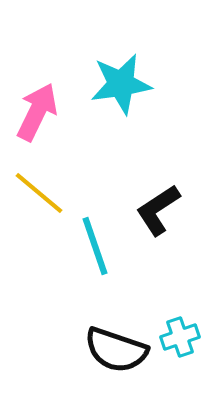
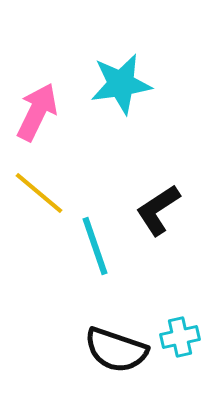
cyan cross: rotated 6 degrees clockwise
